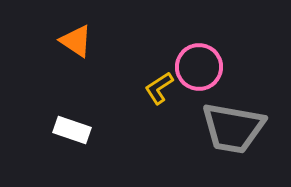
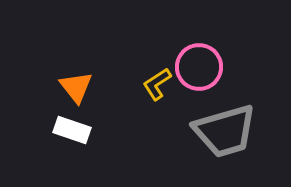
orange triangle: moved 46 px down; rotated 18 degrees clockwise
yellow L-shape: moved 2 px left, 4 px up
gray trapezoid: moved 8 px left, 3 px down; rotated 26 degrees counterclockwise
